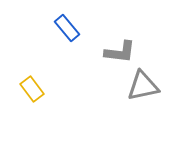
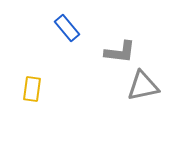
yellow rectangle: rotated 45 degrees clockwise
